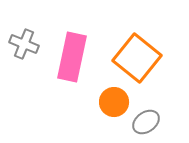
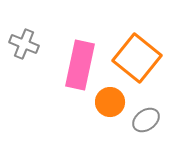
pink rectangle: moved 8 px right, 8 px down
orange circle: moved 4 px left
gray ellipse: moved 2 px up
